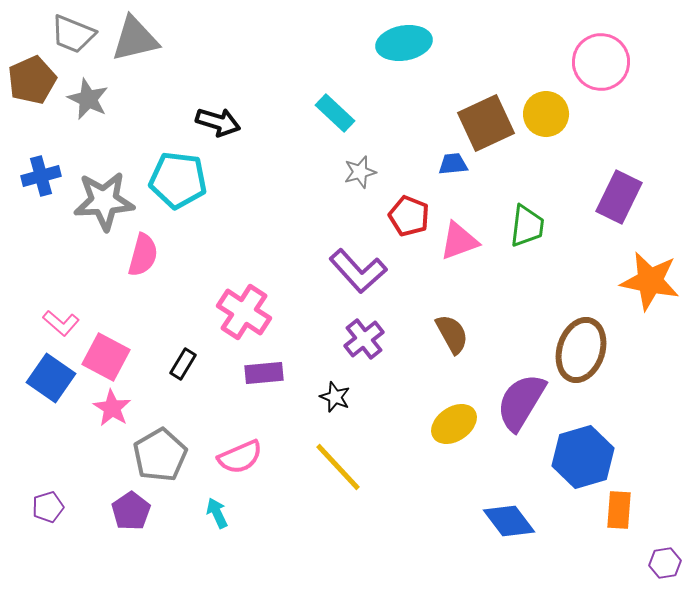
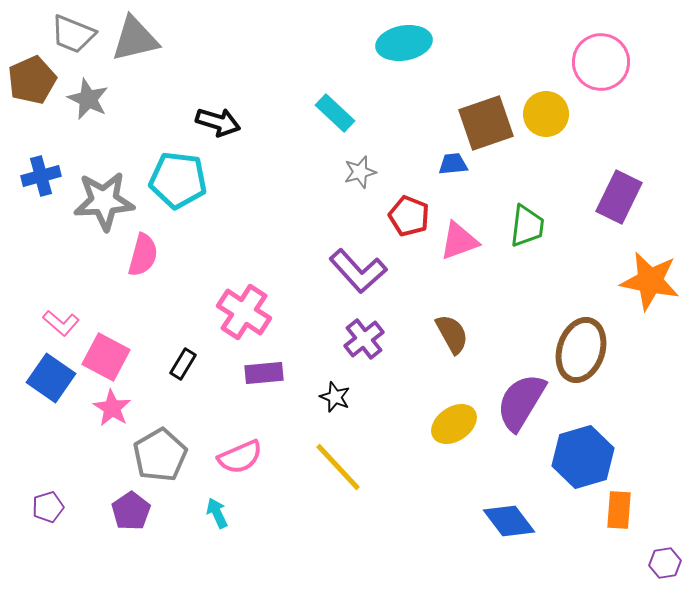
brown square at (486, 123): rotated 6 degrees clockwise
